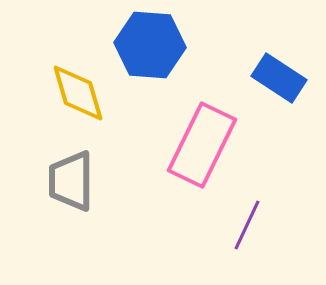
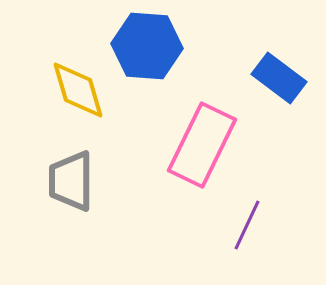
blue hexagon: moved 3 px left, 1 px down
blue rectangle: rotated 4 degrees clockwise
yellow diamond: moved 3 px up
